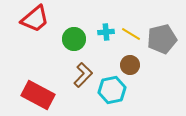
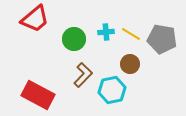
gray pentagon: rotated 24 degrees clockwise
brown circle: moved 1 px up
